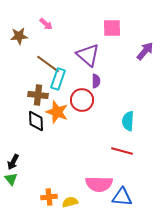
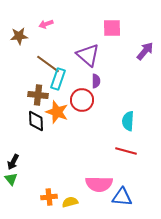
pink arrow: rotated 120 degrees clockwise
red line: moved 4 px right
